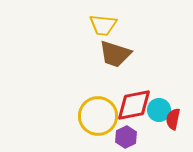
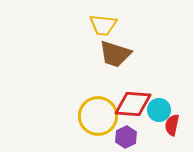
red diamond: moved 1 px left, 1 px up; rotated 15 degrees clockwise
red semicircle: moved 1 px left, 6 px down
